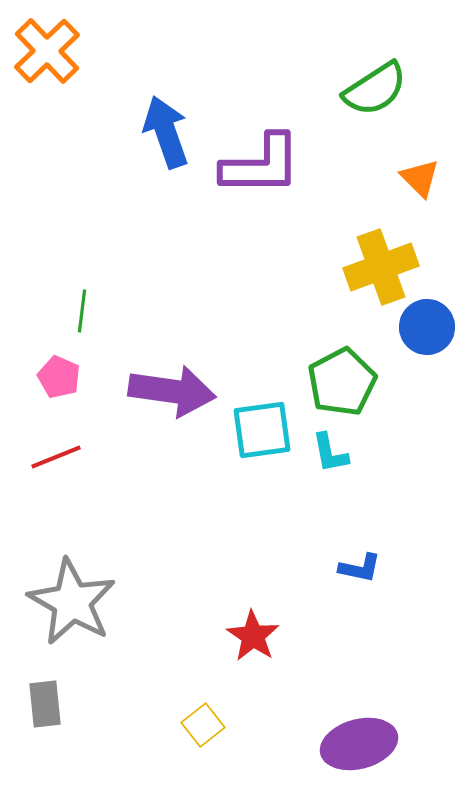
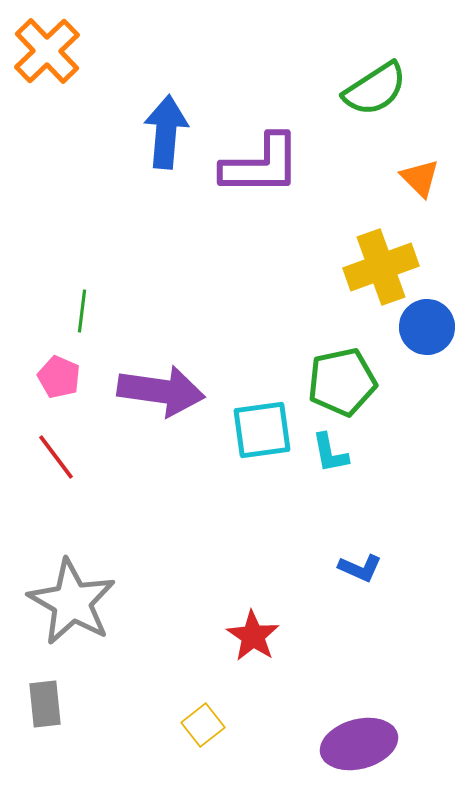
blue arrow: rotated 24 degrees clockwise
green pentagon: rotated 16 degrees clockwise
purple arrow: moved 11 px left
red line: rotated 75 degrees clockwise
blue L-shape: rotated 12 degrees clockwise
